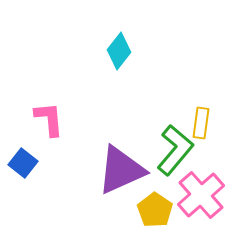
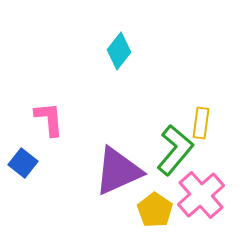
purple triangle: moved 3 px left, 1 px down
